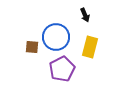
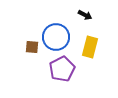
black arrow: rotated 40 degrees counterclockwise
